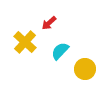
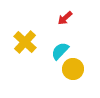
red arrow: moved 16 px right, 5 px up
yellow circle: moved 12 px left
